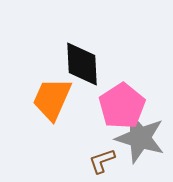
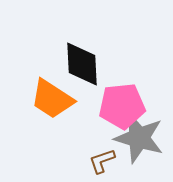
orange trapezoid: rotated 81 degrees counterclockwise
pink pentagon: rotated 27 degrees clockwise
gray star: moved 1 px left
